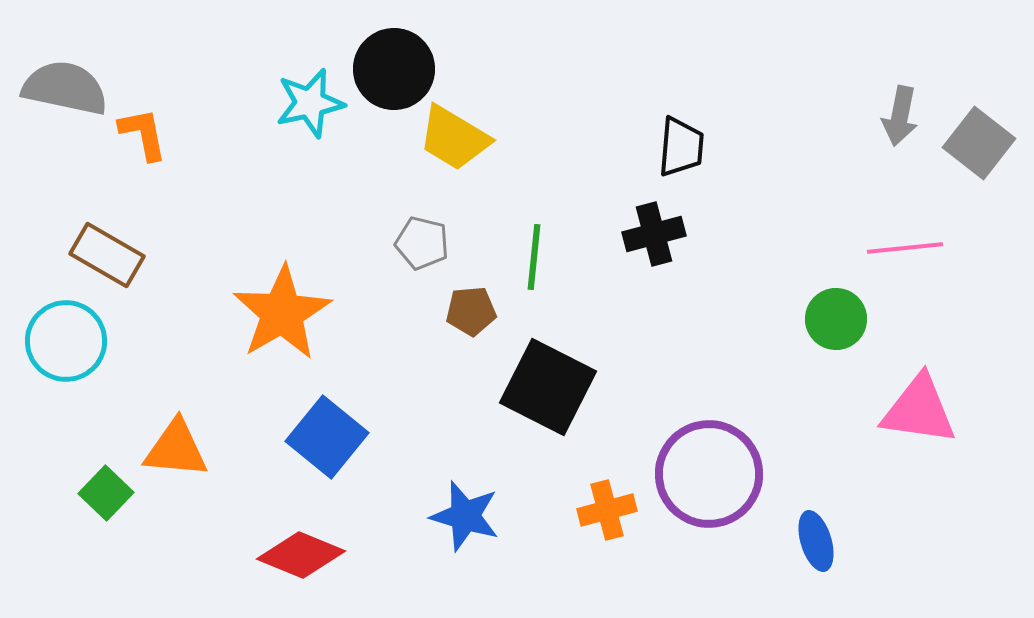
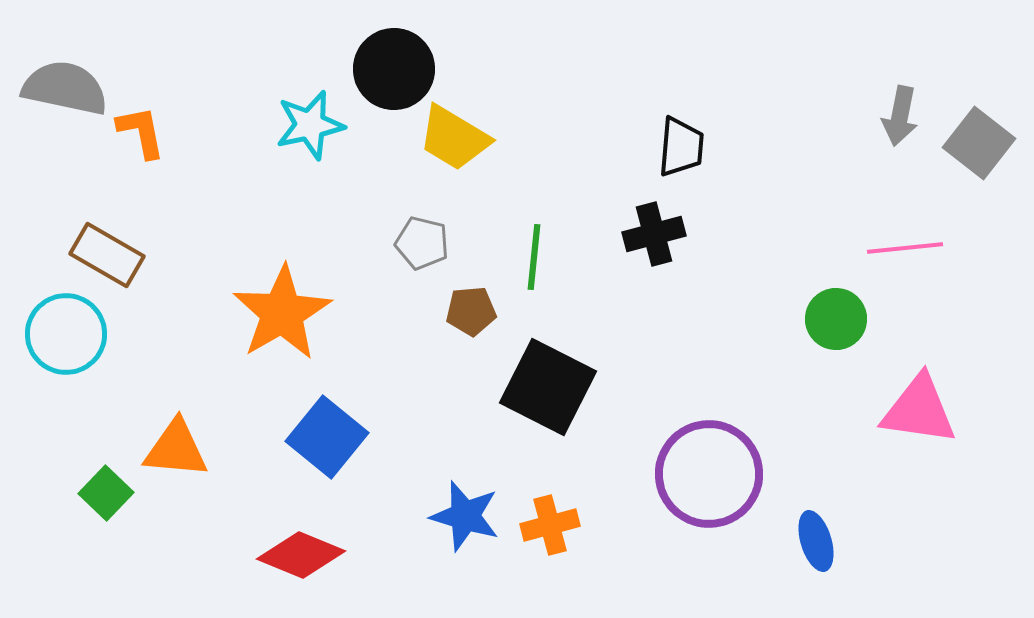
cyan star: moved 22 px down
orange L-shape: moved 2 px left, 2 px up
cyan circle: moved 7 px up
orange cross: moved 57 px left, 15 px down
